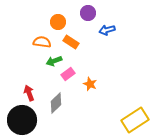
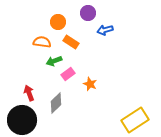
blue arrow: moved 2 px left
